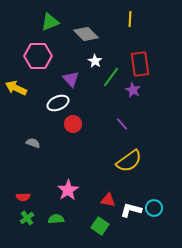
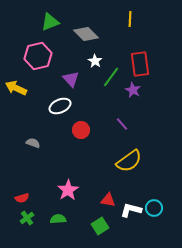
pink hexagon: rotated 12 degrees counterclockwise
white ellipse: moved 2 px right, 3 px down
red circle: moved 8 px right, 6 px down
red semicircle: moved 1 px left, 1 px down; rotated 16 degrees counterclockwise
green semicircle: moved 2 px right
green square: rotated 24 degrees clockwise
